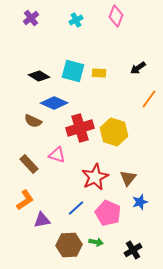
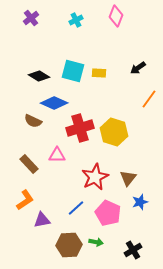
pink triangle: rotated 18 degrees counterclockwise
